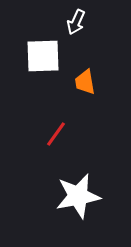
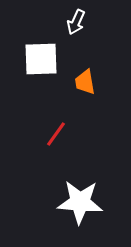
white square: moved 2 px left, 3 px down
white star: moved 2 px right, 6 px down; rotated 15 degrees clockwise
